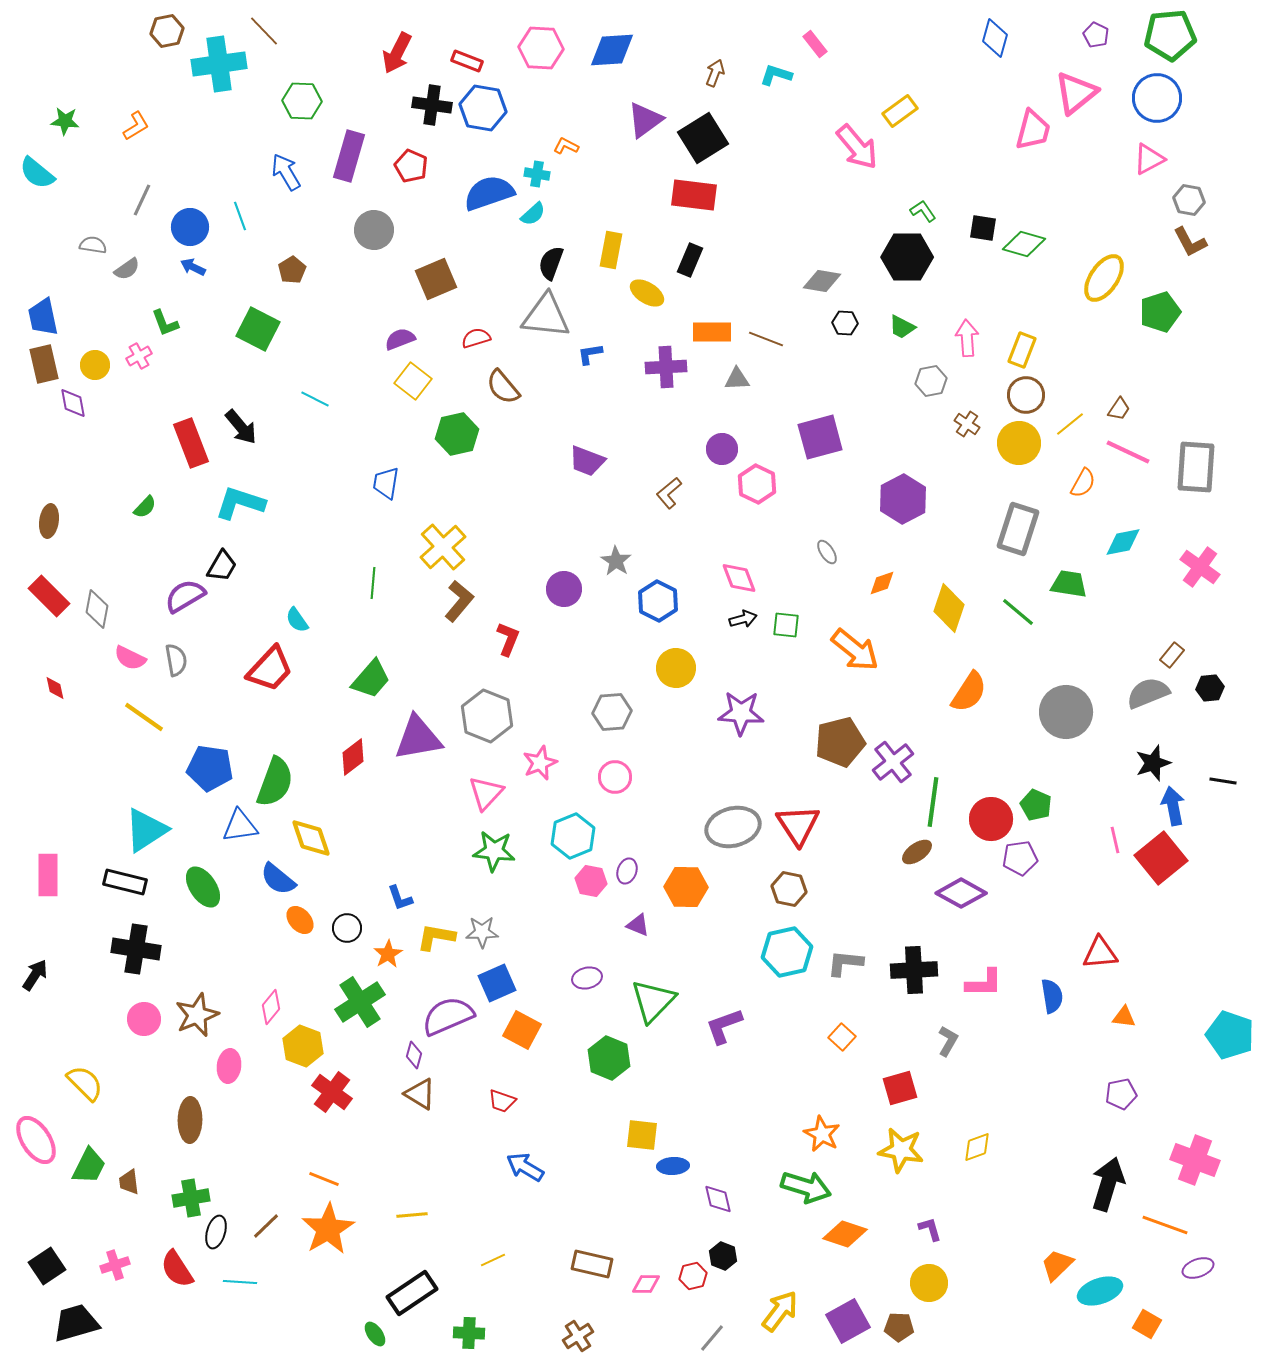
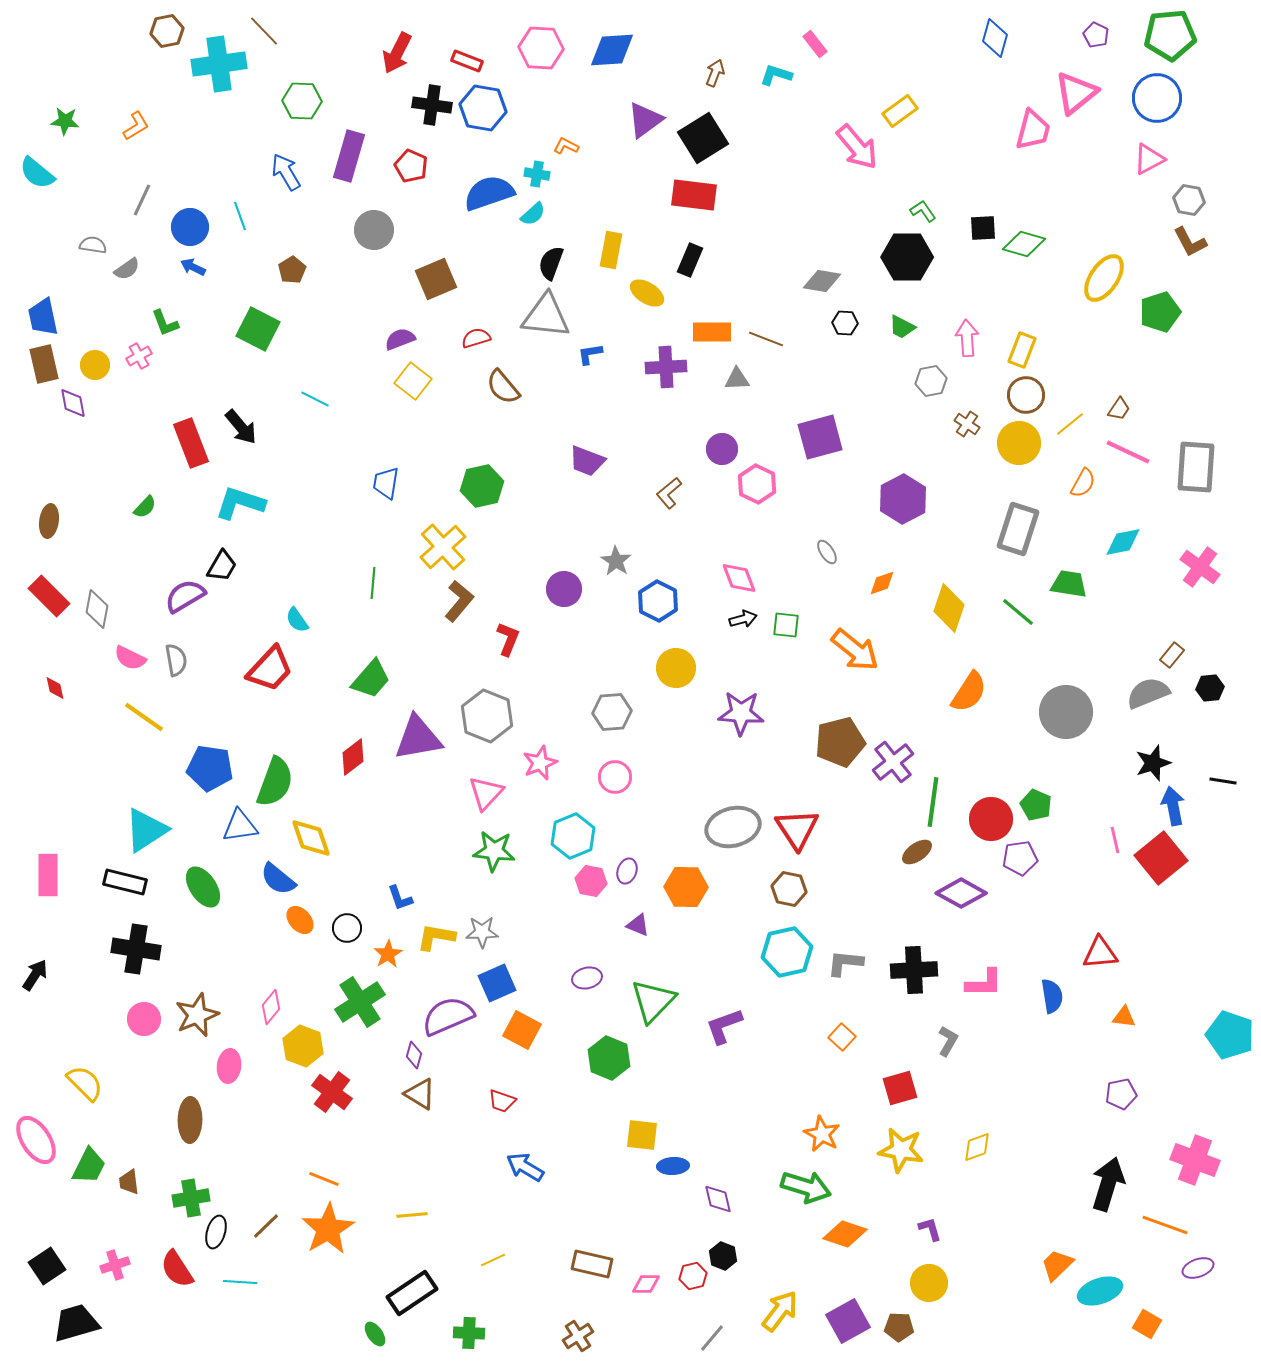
black square at (983, 228): rotated 12 degrees counterclockwise
green hexagon at (457, 434): moved 25 px right, 52 px down
red triangle at (798, 825): moved 1 px left, 4 px down
